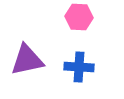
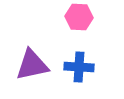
purple triangle: moved 5 px right, 5 px down
